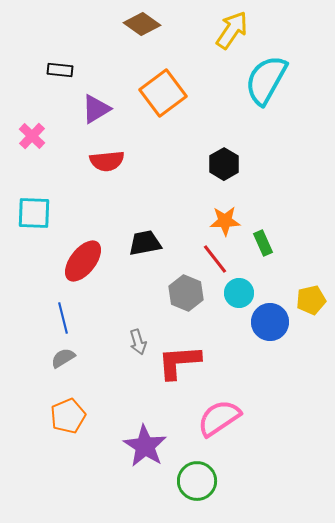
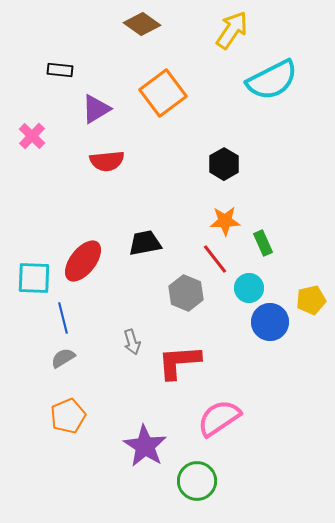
cyan semicircle: moved 6 px right; rotated 146 degrees counterclockwise
cyan square: moved 65 px down
cyan circle: moved 10 px right, 5 px up
gray arrow: moved 6 px left
